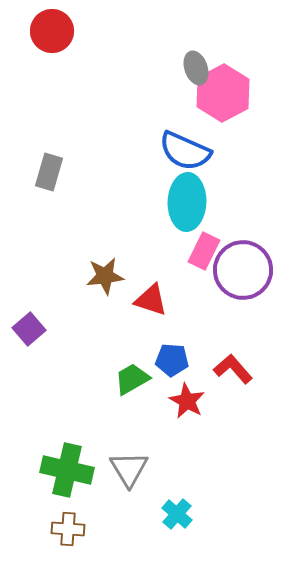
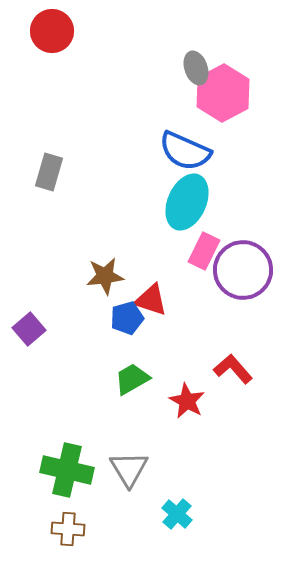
cyan ellipse: rotated 22 degrees clockwise
blue pentagon: moved 45 px left, 42 px up; rotated 20 degrees counterclockwise
